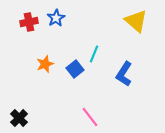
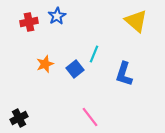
blue star: moved 1 px right, 2 px up
blue L-shape: rotated 15 degrees counterclockwise
black cross: rotated 18 degrees clockwise
